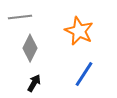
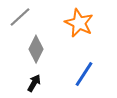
gray line: rotated 35 degrees counterclockwise
orange star: moved 8 px up
gray diamond: moved 6 px right, 1 px down
